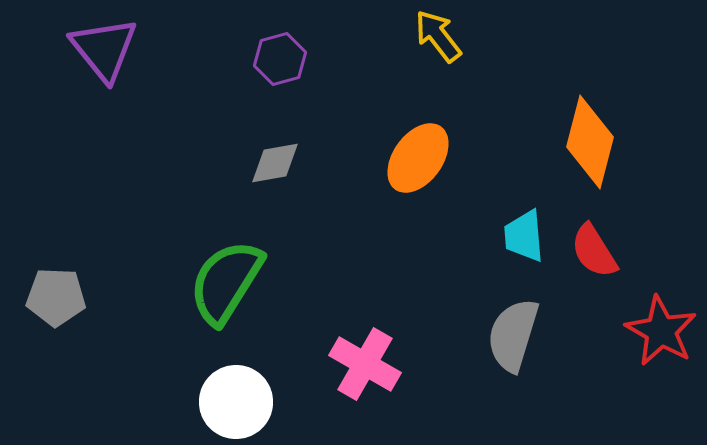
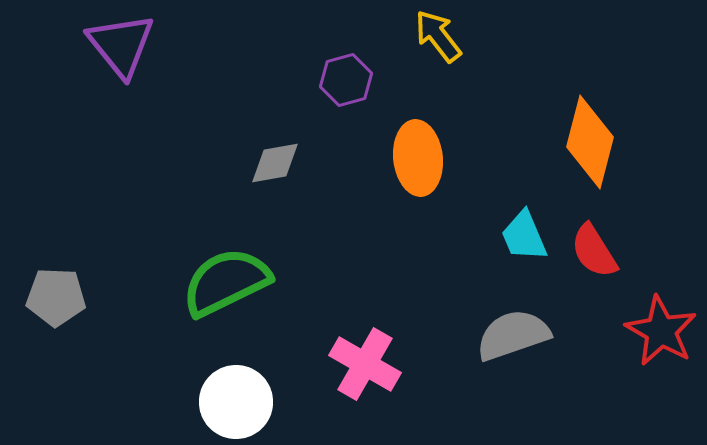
purple triangle: moved 17 px right, 4 px up
purple hexagon: moved 66 px right, 21 px down
orange ellipse: rotated 42 degrees counterclockwise
cyan trapezoid: rotated 18 degrees counterclockwise
green semicircle: rotated 32 degrees clockwise
gray semicircle: rotated 54 degrees clockwise
